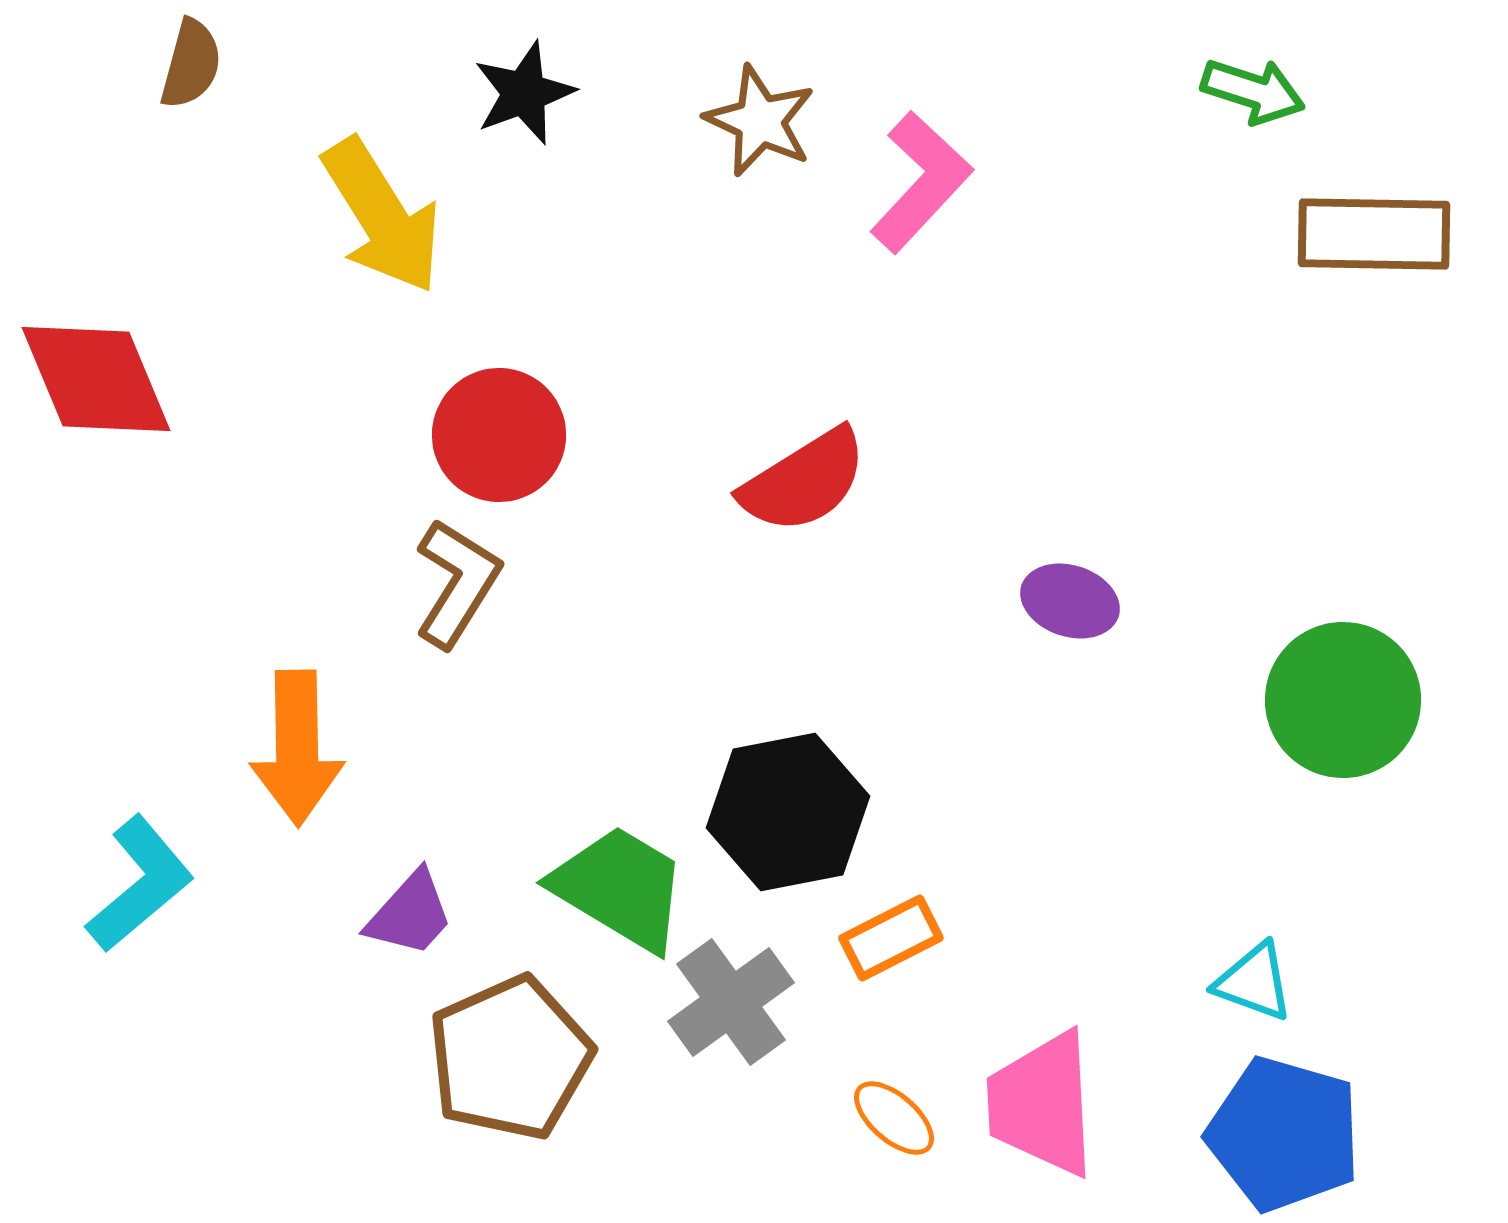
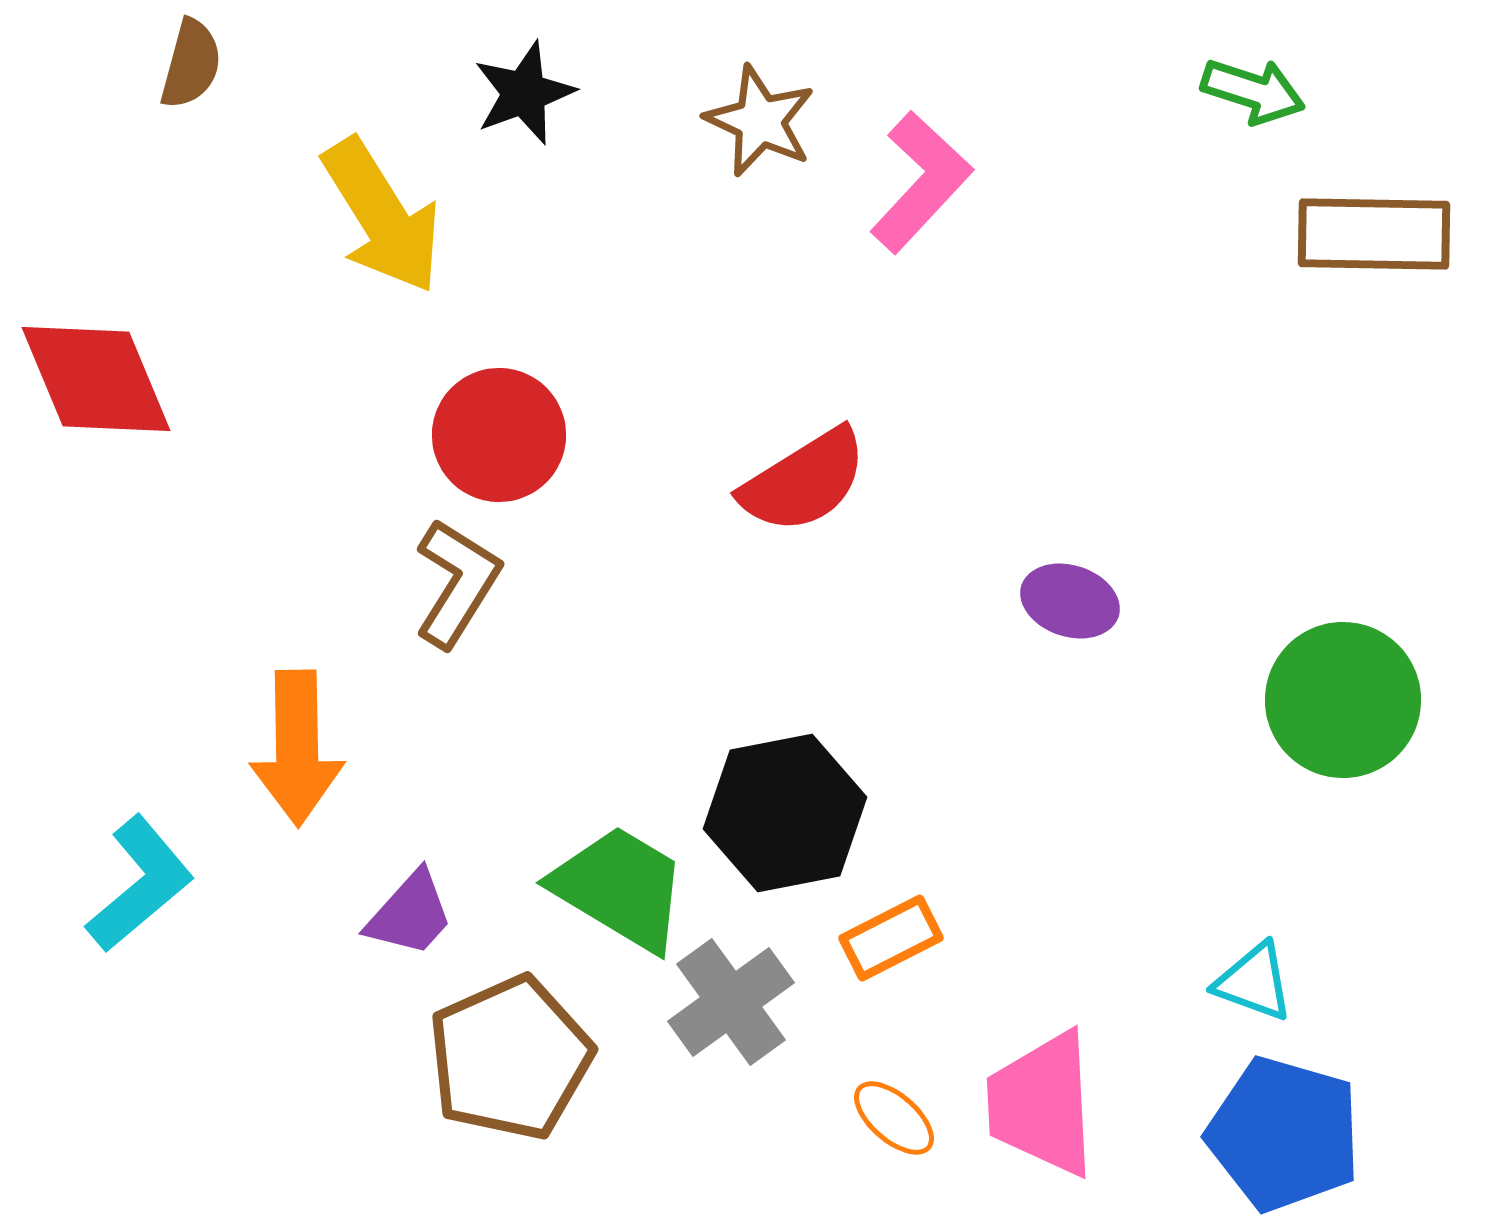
black hexagon: moved 3 px left, 1 px down
